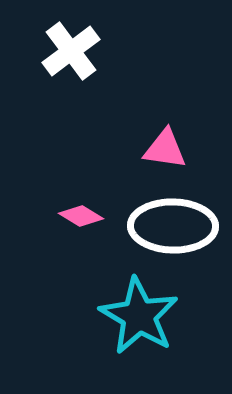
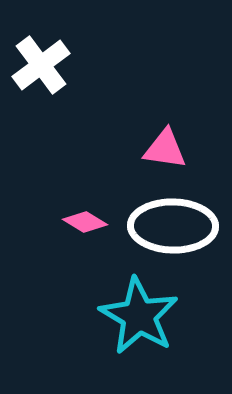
white cross: moved 30 px left, 14 px down
pink diamond: moved 4 px right, 6 px down
